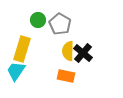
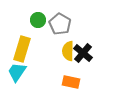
cyan trapezoid: moved 1 px right, 1 px down
orange rectangle: moved 5 px right, 6 px down
